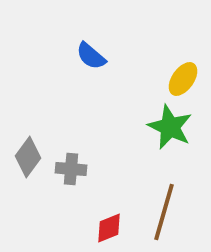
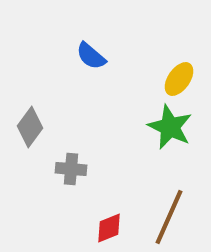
yellow ellipse: moved 4 px left
gray diamond: moved 2 px right, 30 px up
brown line: moved 5 px right, 5 px down; rotated 8 degrees clockwise
